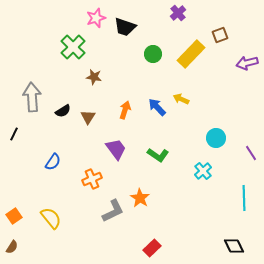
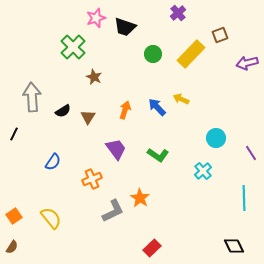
brown star: rotated 14 degrees clockwise
